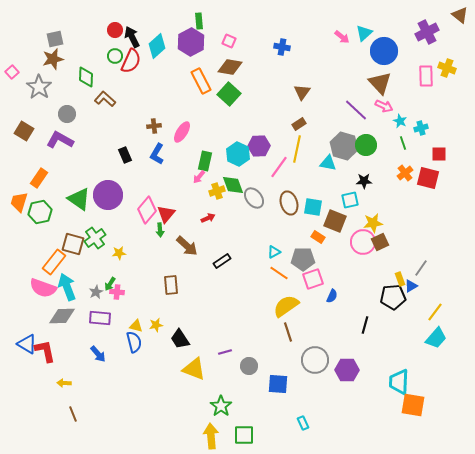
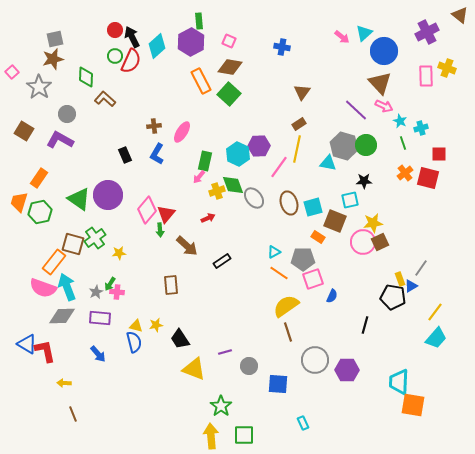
cyan square at (313, 207): rotated 24 degrees counterclockwise
black pentagon at (393, 297): rotated 15 degrees clockwise
